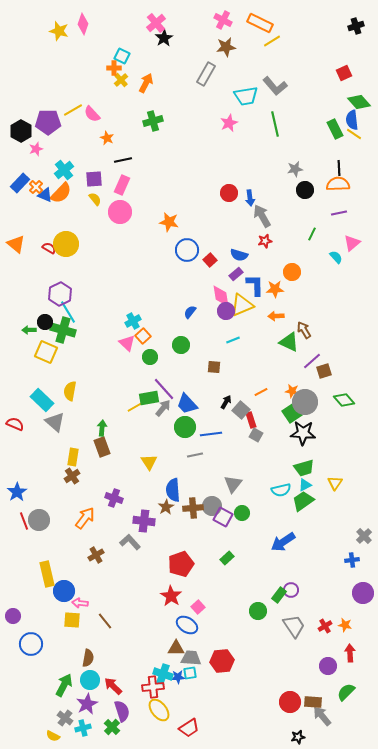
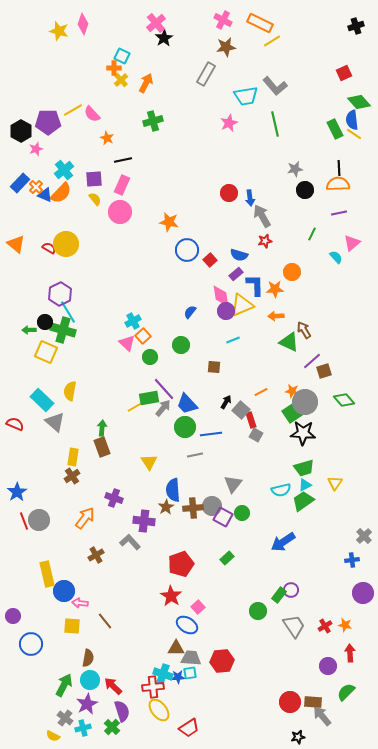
yellow square at (72, 620): moved 6 px down
